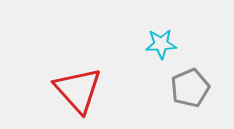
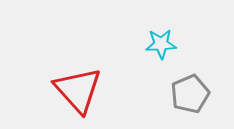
gray pentagon: moved 6 px down
